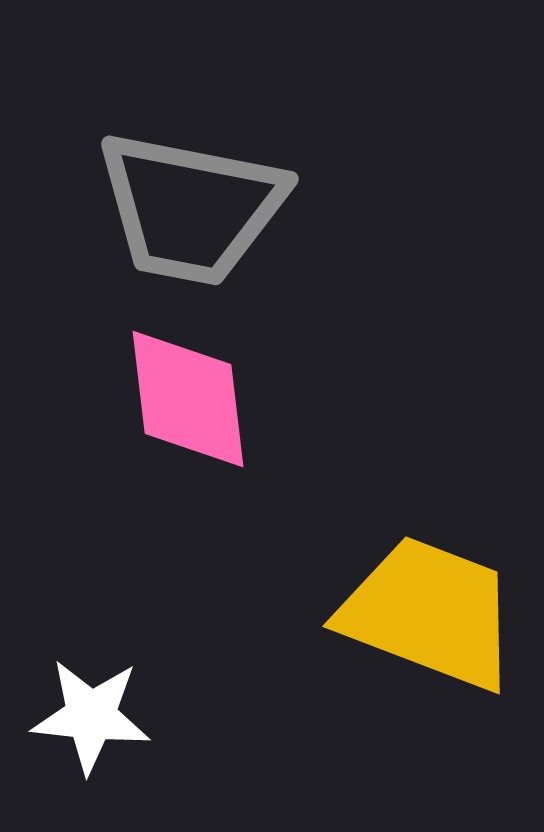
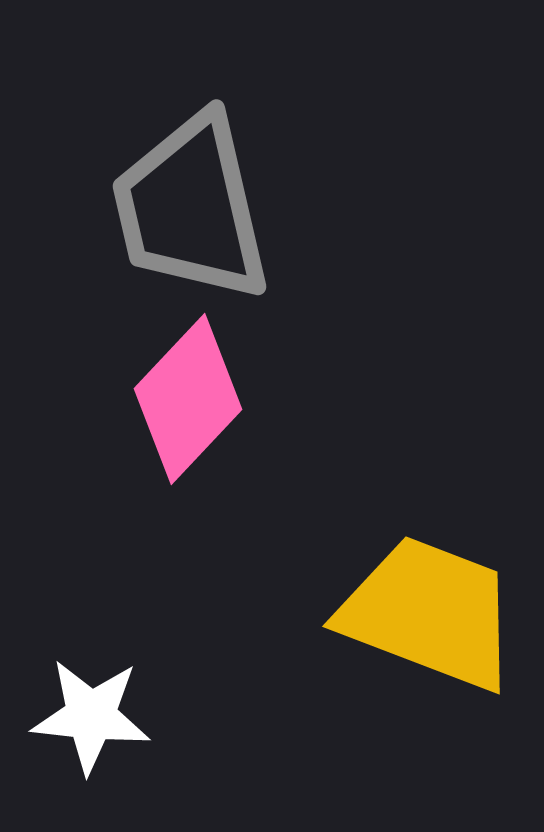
gray trapezoid: rotated 66 degrees clockwise
pink diamond: rotated 50 degrees clockwise
